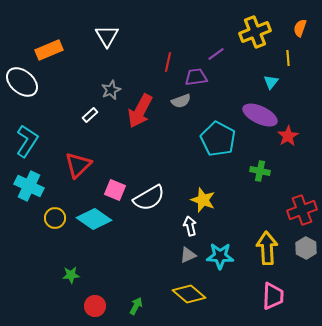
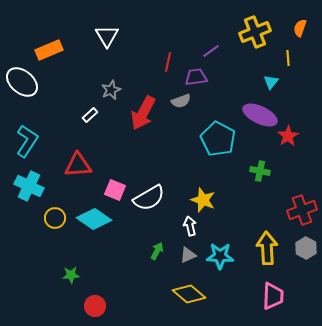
purple line: moved 5 px left, 3 px up
red arrow: moved 3 px right, 2 px down
red triangle: rotated 40 degrees clockwise
green arrow: moved 21 px right, 55 px up
